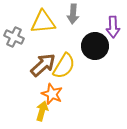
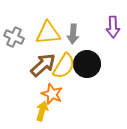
gray arrow: moved 20 px down
yellow triangle: moved 5 px right, 11 px down
black circle: moved 8 px left, 18 px down
